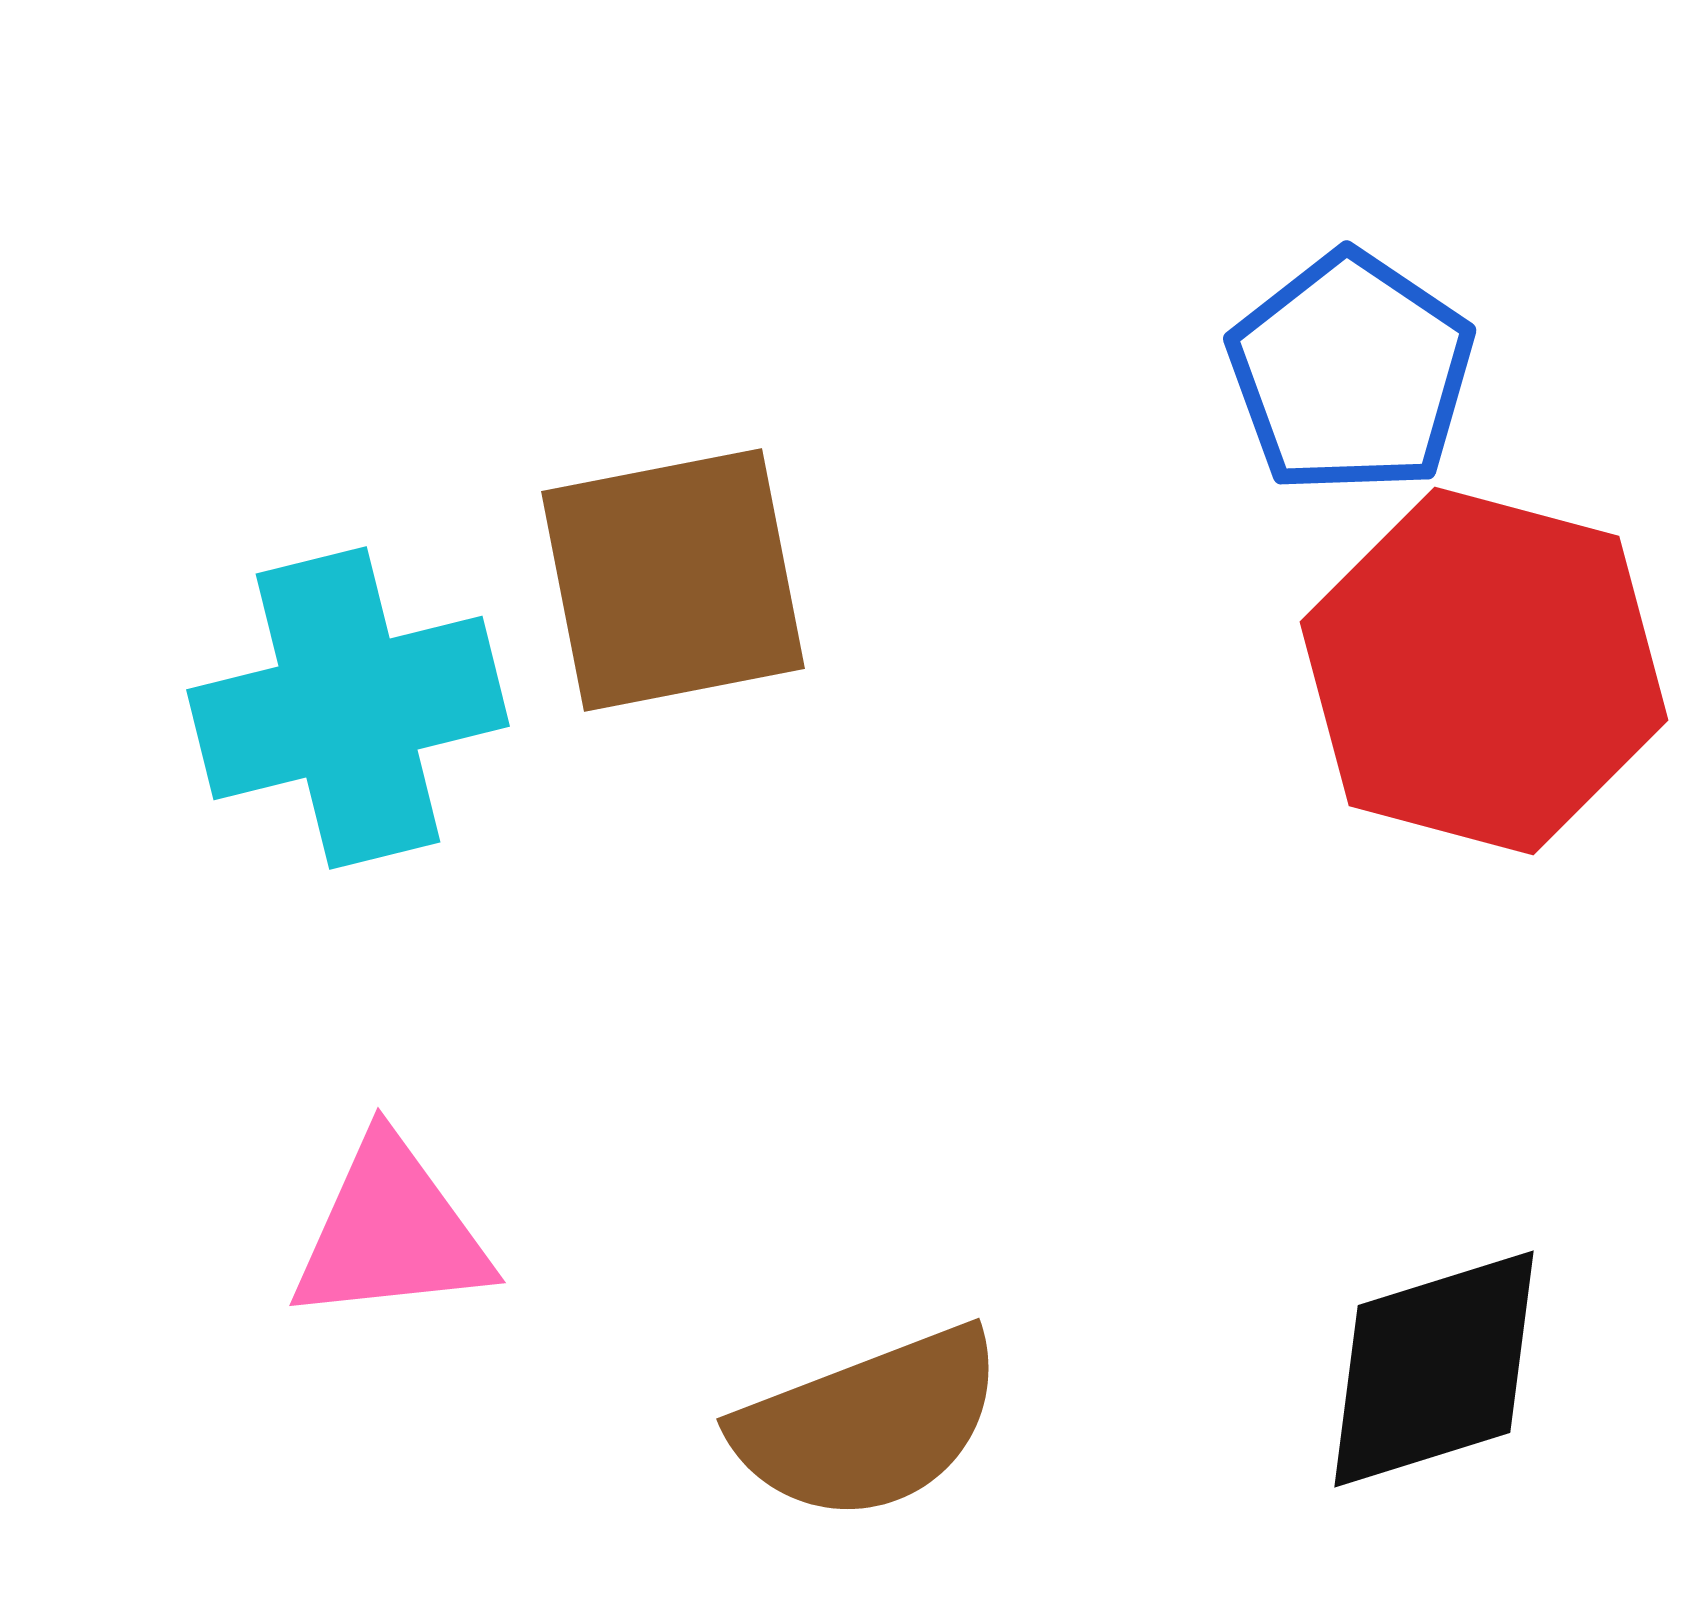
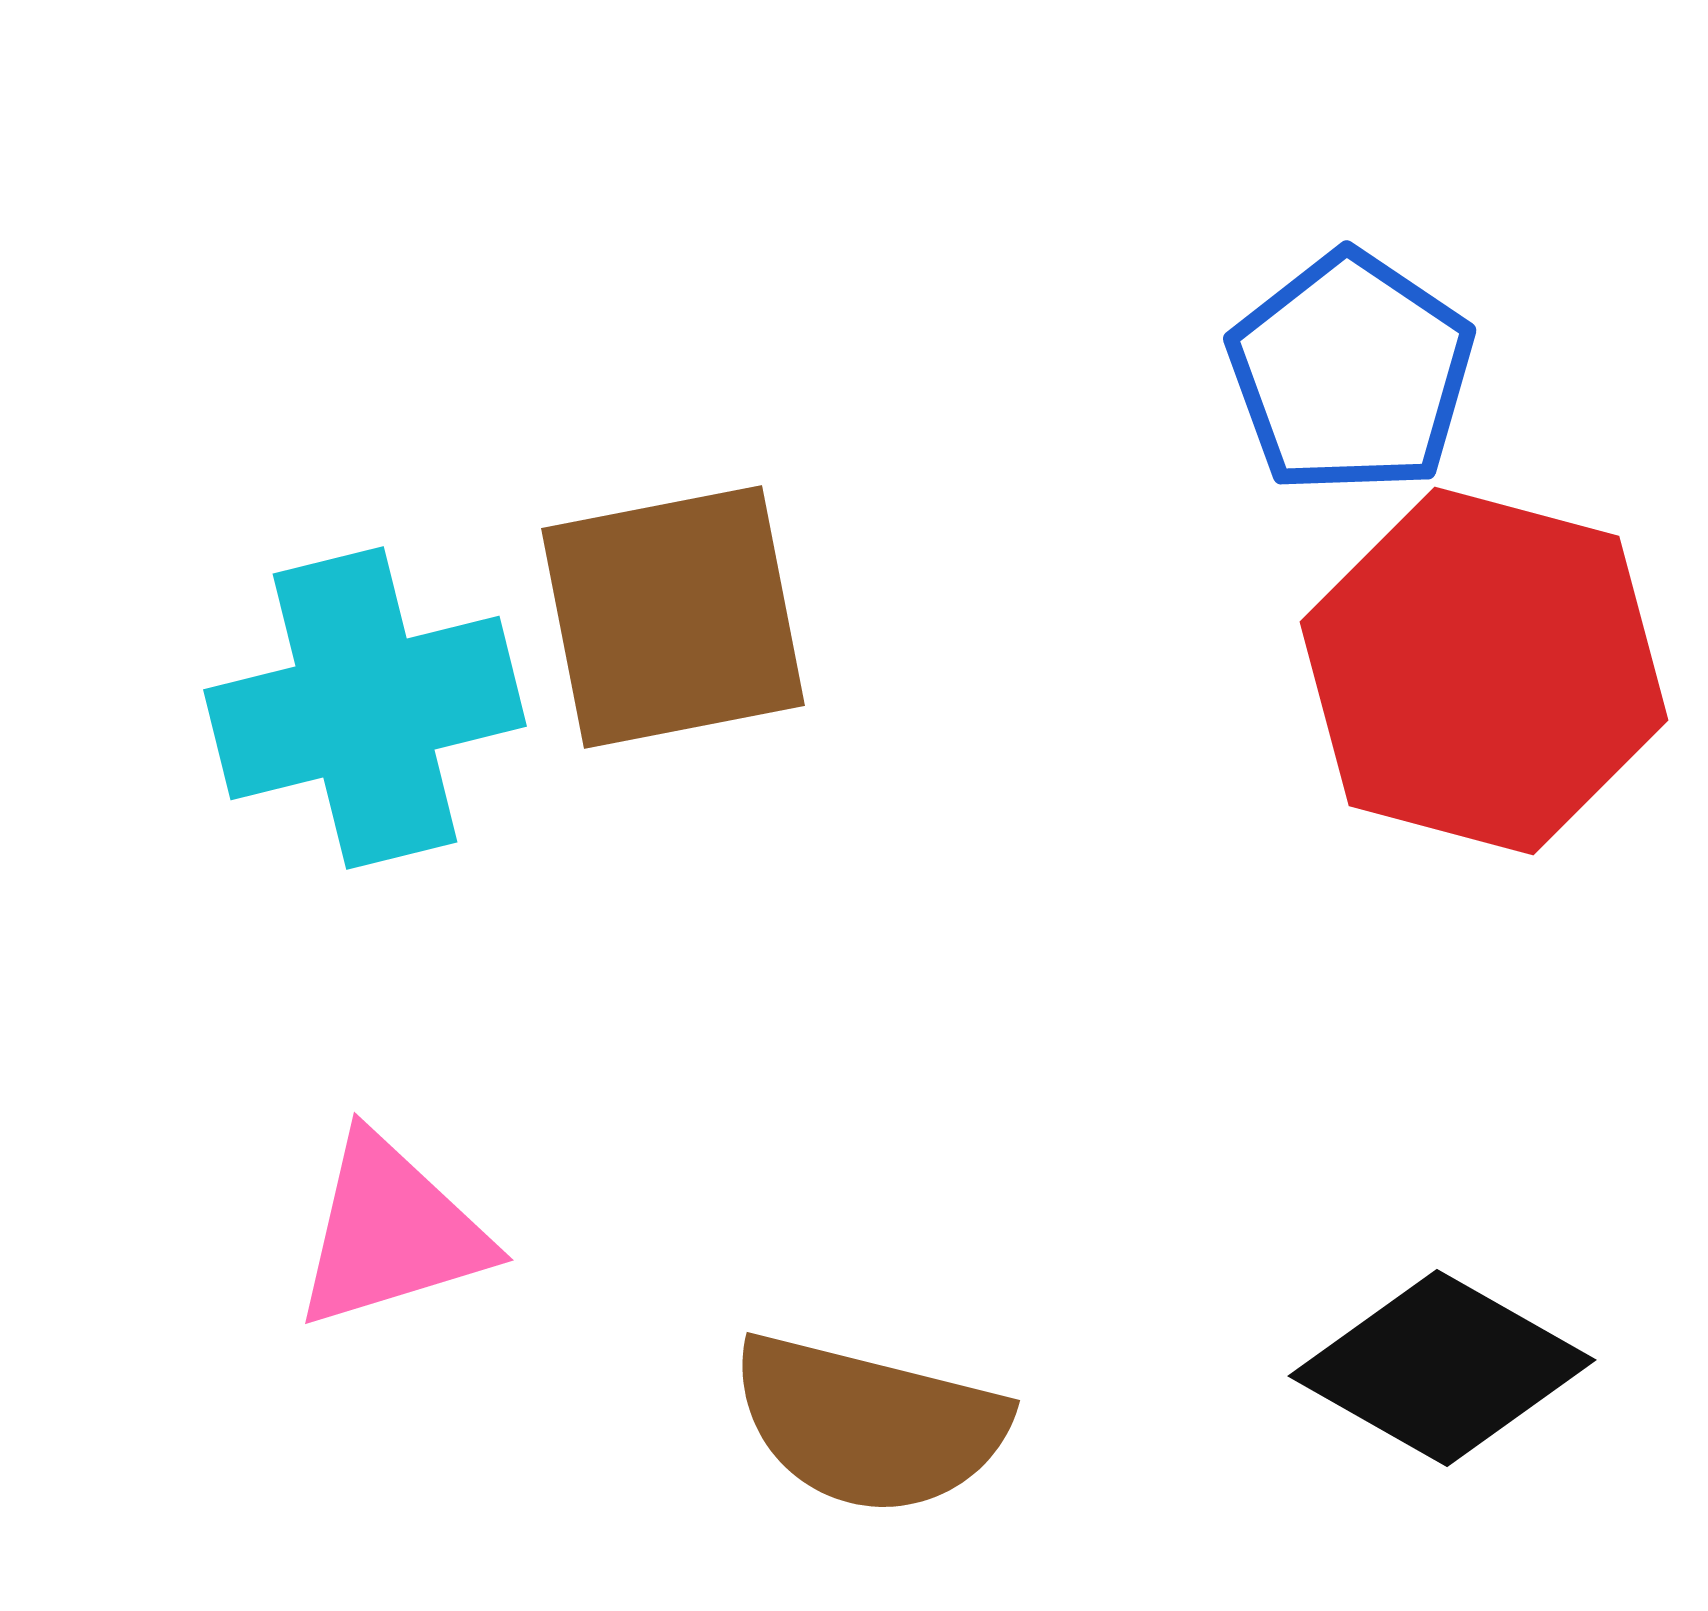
brown square: moved 37 px down
cyan cross: moved 17 px right
pink triangle: rotated 11 degrees counterclockwise
black diamond: moved 8 px right, 1 px up; rotated 47 degrees clockwise
brown semicircle: rotated 35 degrees clockwise
